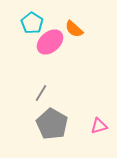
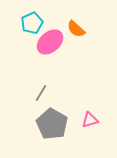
cyan pentagon: rotated 15 degrees clockwise
orange semicircle: moved 2 px right
pink triangle: moved 9 px left, 6 px up
